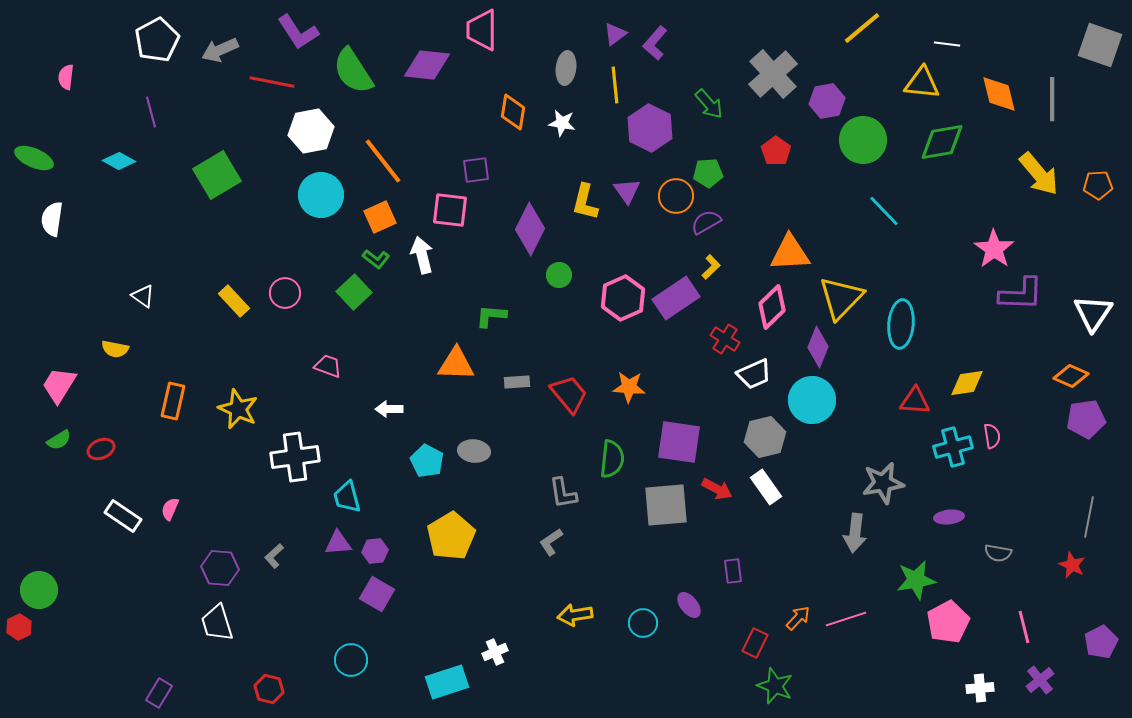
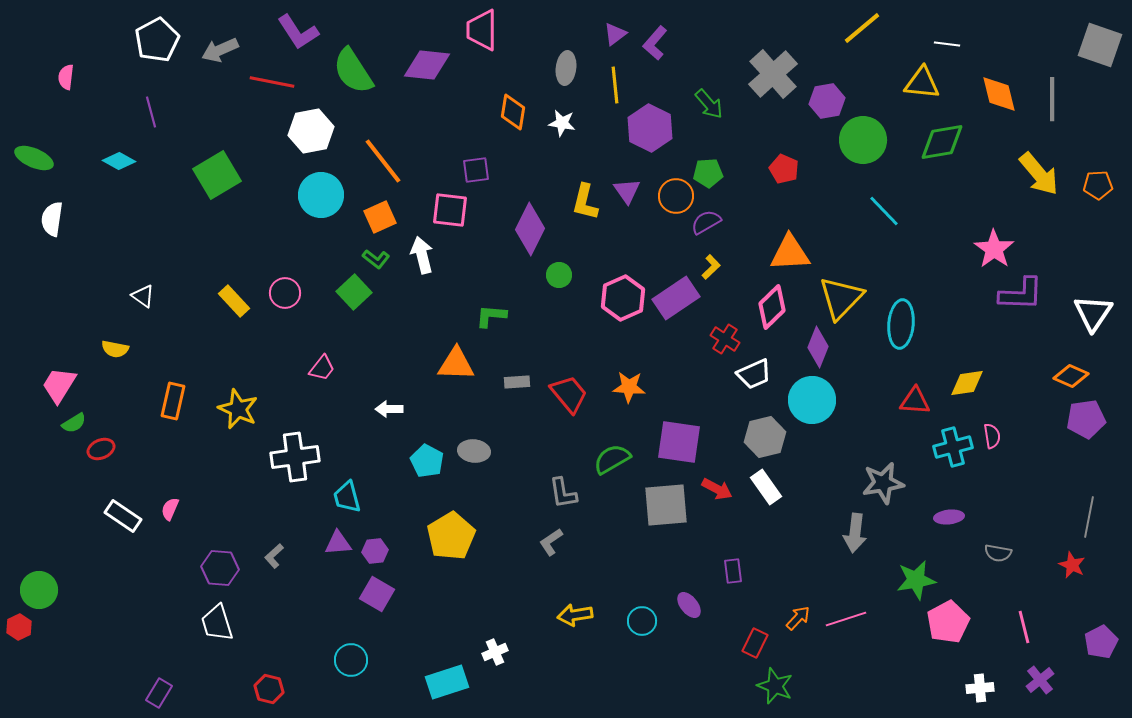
red pentagon at (776, 151): moved 8 px right, 18 px down; rotated 12 degrees counterclockwise
pink trapezoid at (328, 366): moved 6 px left, 2 px down; rotated 108 degrees clockwise
green semicircle at (59, 440): moved 15 px right, 17 px up
green semicircle at (612, 459): rotated 126 degrees counterclockwise
cyan circle at (643, 623): moved 1 px left, 2 px up
